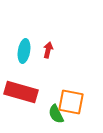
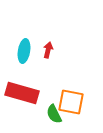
red rectangle: moved 1 px right, 1 px down
green semicircle: moved 2 px left
